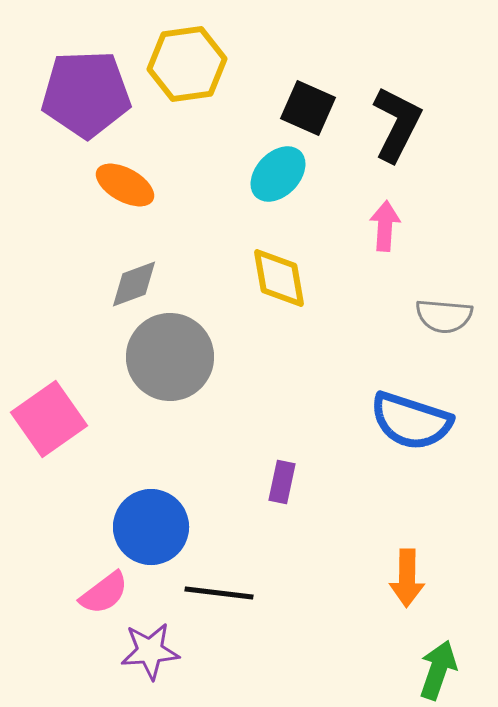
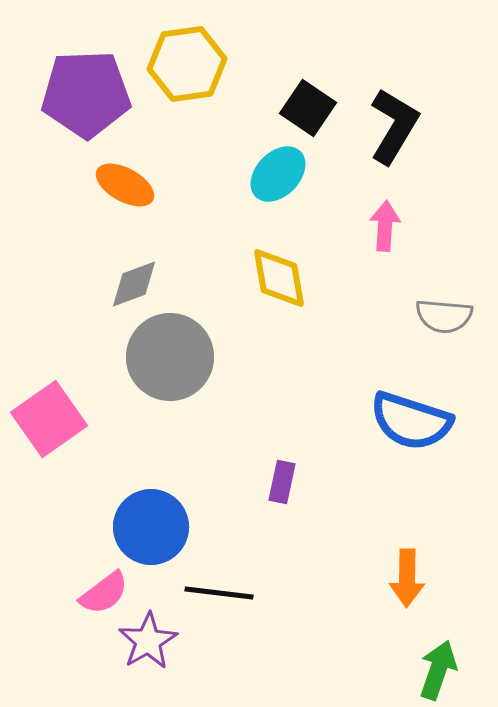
black square: rotated 10 degrees clockwise
black L-shape: moved 3 px left, 2 px down; rotated 4 degrees clockwise
purple star: moved 2 px left, 10 px up; rotated 26 degrees counterclockwise
